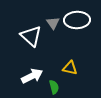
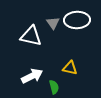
white triangle: rotated 30 degrees counterclockwise
